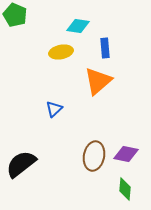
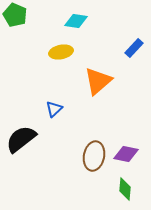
cyan diamond: moved 2 px left, 5 px up
blue rectangle: moved 29 px right; rotated 48 degrees clockwise
black semicircle: moved 25 px up
